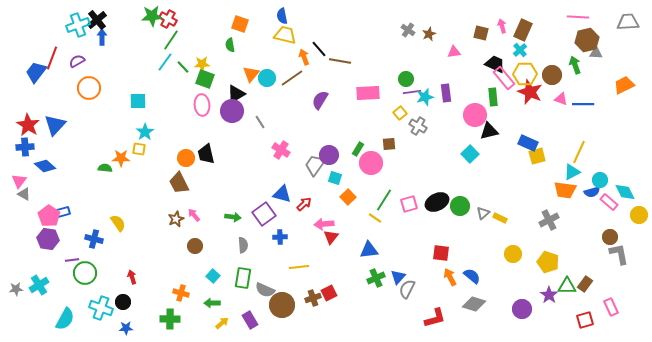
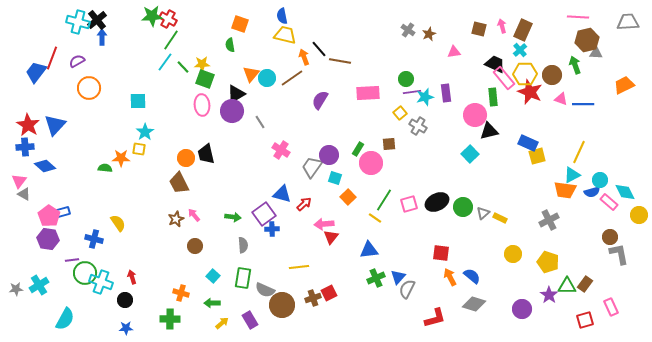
cyan cross at (78, 25): moved 3 px up; rotated 35 degrees clockwise
brown square at (481, 33): moved 2 px left, 4 px up
gray trapezoid at (315, 165): moved 3 px left, 2 px down
cyan triangle at (572, 172): moved 3 px down
green circle at (460, 206): moved 3 px right, 1 px down
blue cross at (280, 237): moved 8 px left, 8 px up
black circle at (123, 302): moved 2 px right, 2 px up
cyan cross at (101, 308): moved 26 px up
